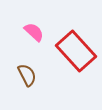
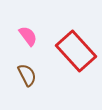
pink semicircle: moved 6 px left, 4 px down; rotated 10 degrees clockwise
